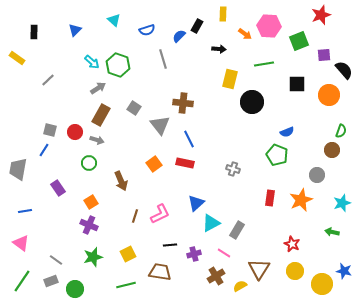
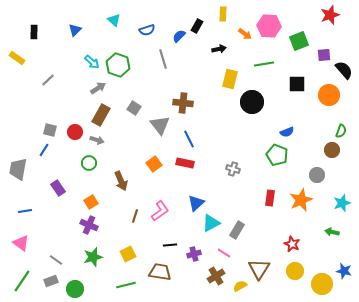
red star at (321, 15): moved 9 px right
black arrow at (219, 49): rotated 16 degrees counterclockwise
pink L-shape at (160, 214): moved 3 px up; rotated 10 degrees counterclockwise
